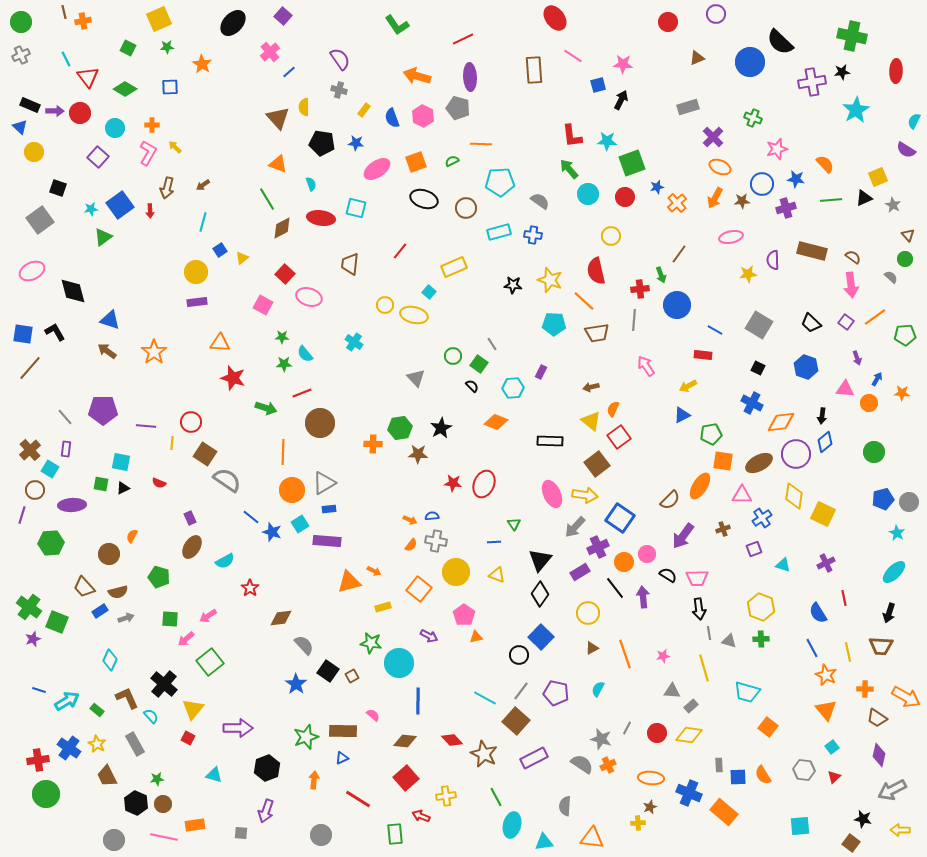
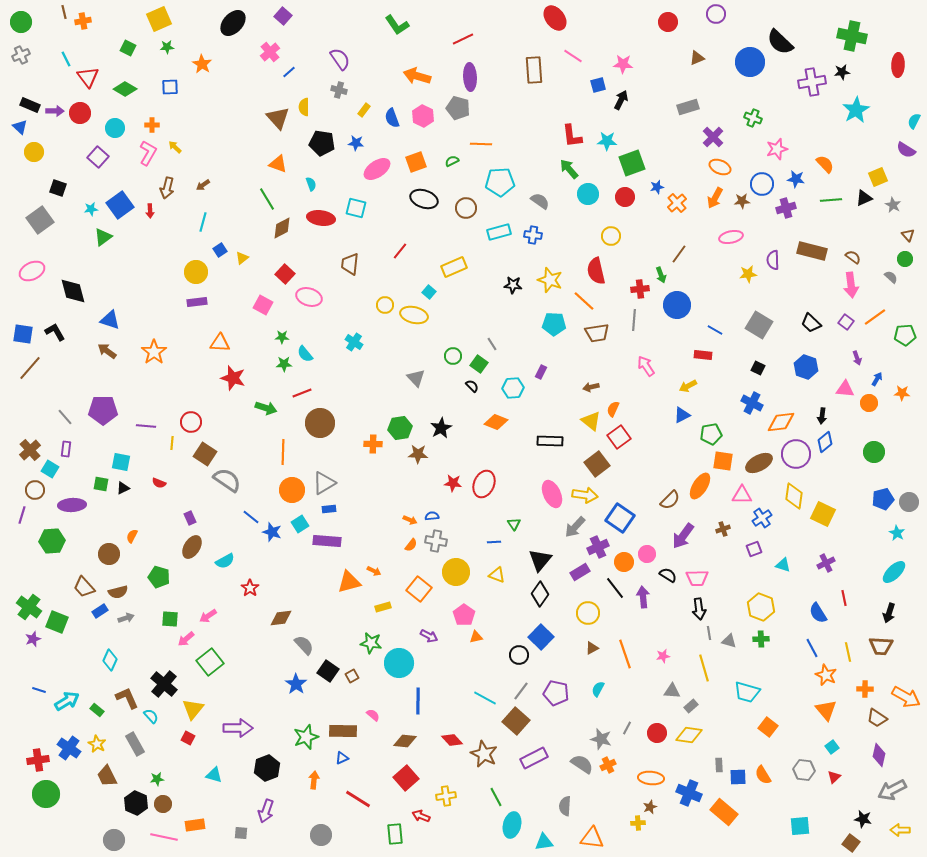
red ellipse at (896, 71): moved 2 px right, 6 px up
green hexagon at (51, 543): moved 1 px right, 2 px up
